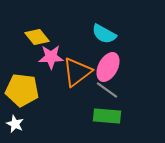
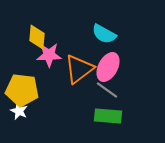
yellow diamond: rotated 45 degrees clockwise
pink star: moved 2 px left, 2 px up
orange triangle: moved 2 px right, 3 px up
green rectangle: moved 1 px right
white star: moved 4 px right, 13 px up
